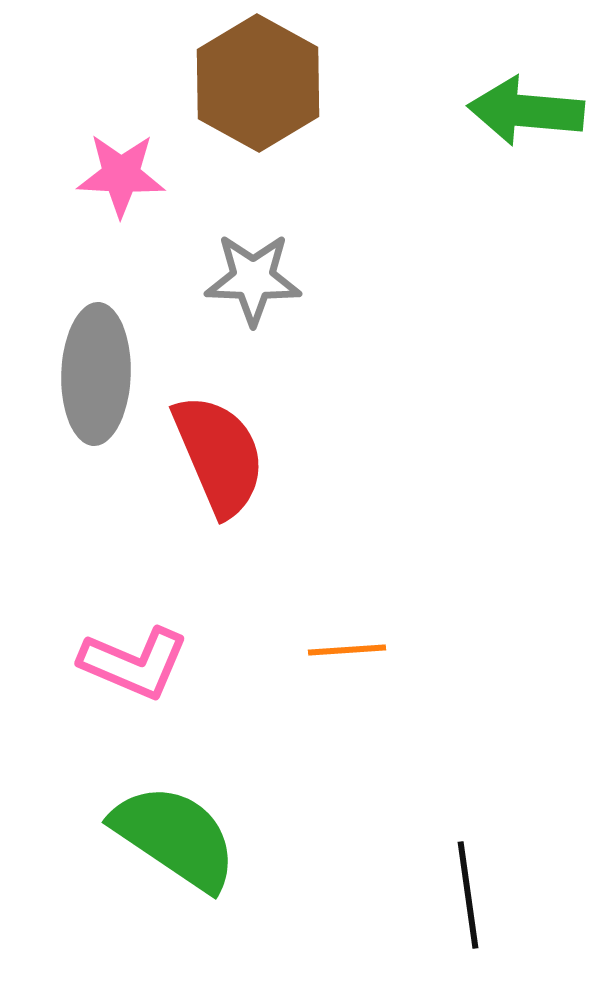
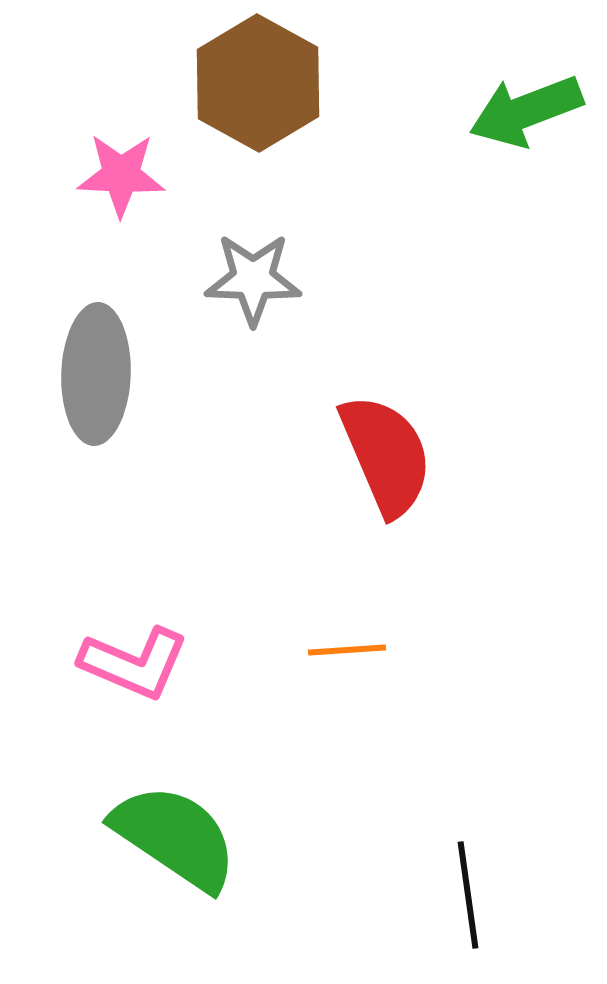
green arrow: rotated 26 degrees counterclockwise
red semicircle: moved 167 px right
